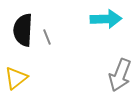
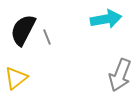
cyan arrow: rotated 8 degrees counterclockwise
black semicircle: rotated 24 degrees clockwise
